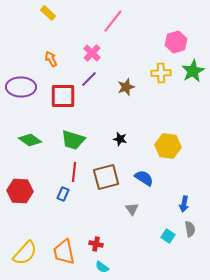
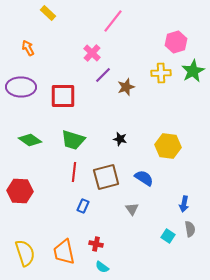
orange arrow: moved 23 px left, 11 px up
purple line: moved 14 px right, 4 px up
blue rectangle: moved 20 px right, 12 px down
yellow semicircle: rotated 60 degrees counterclockwise
